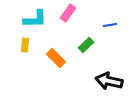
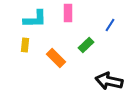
pink rectangle: rotated 36 degrees counterclockwise
blue line: rotated 48 degrees counterclockwise
